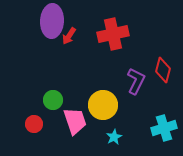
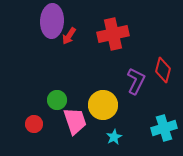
green circle: moved 4 px right
